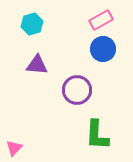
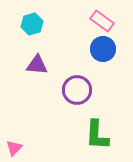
pink rectangle: moved 1 px right, 1 px down; rotated 65 degrees clockwise
